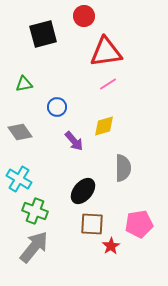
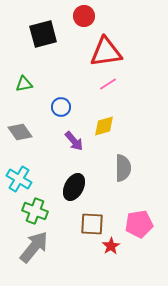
blue circle: moved 4 px right
black ellipse: moved 9 px left, 4 px up; rotated 12 degrees counterclockwise
